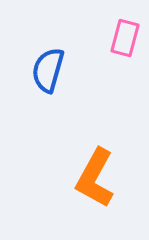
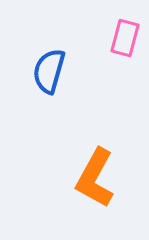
blue semicircle: moved 1 px right, 1 px down
